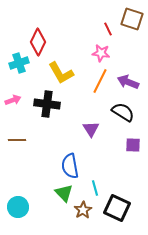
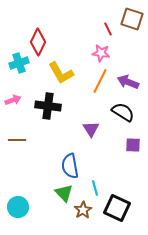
black cross: moved 1 px right, 2 px down
